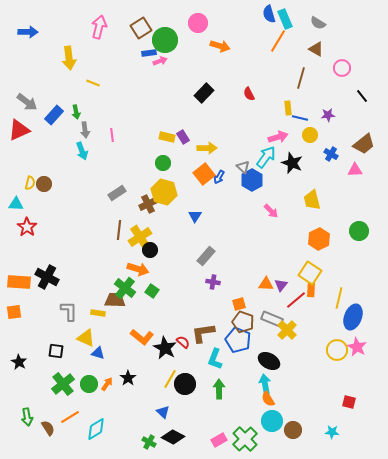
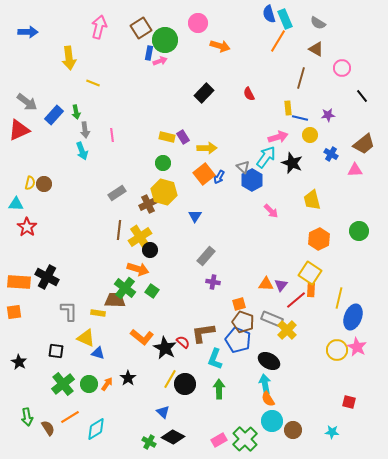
blue rectangle at (149, 53): rotated 72 degrees counterclockwise
